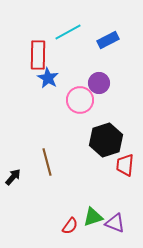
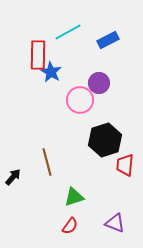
blue star: moved 3 px right, 6 px up
black hexagon: moved 1 px left
green triangle: moved 19 px left, 20 px up
